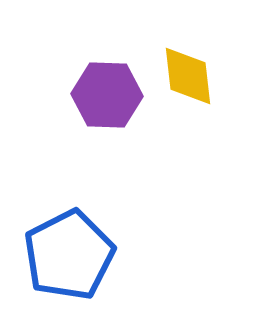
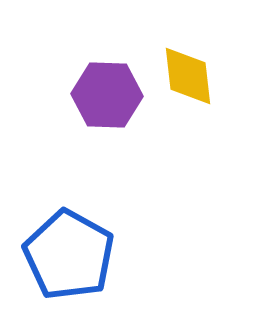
blue pentagon: rotated 16 degrees counterclockwise
